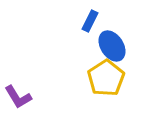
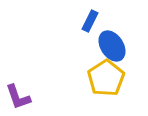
purple L-shape: rotated 12 degrees clockwise
